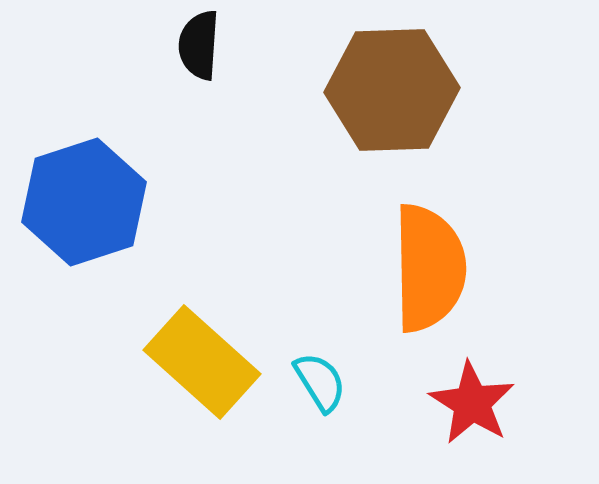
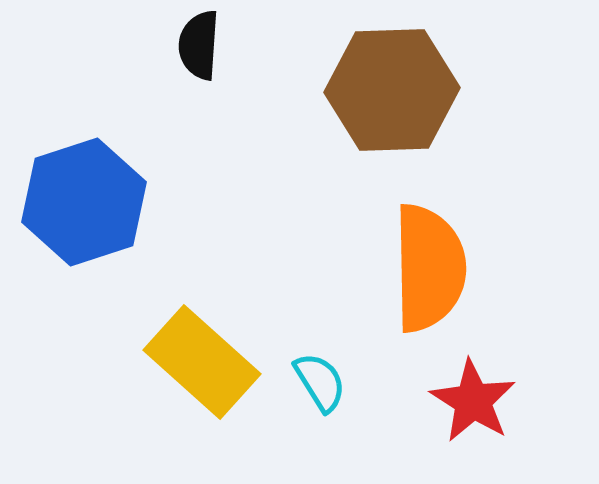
red star: moved 1 px right, 2 px up
